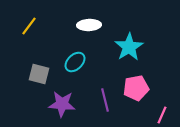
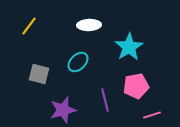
cyan ellipse: moved 3 px right
pink pentagon: moved 2 px up
purple star: moved 1 px right, 6 px down; rotated 20 degrees counterclockwise
pink line: moved 10 px left; rotated 48 degrees clockwise
